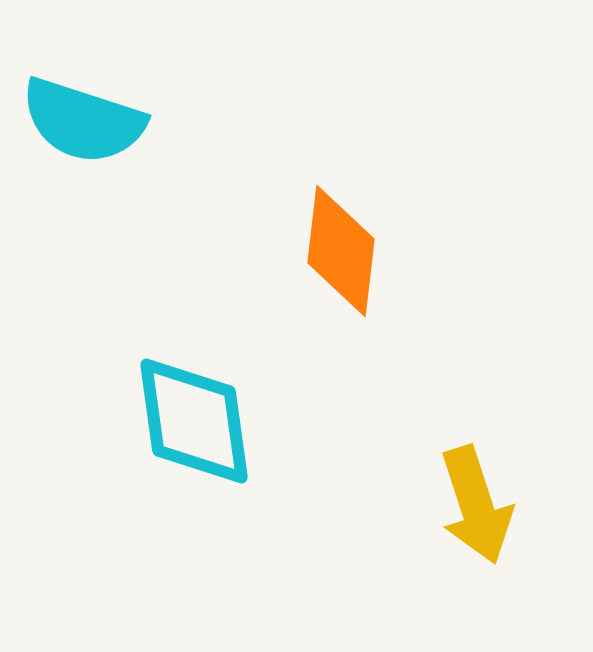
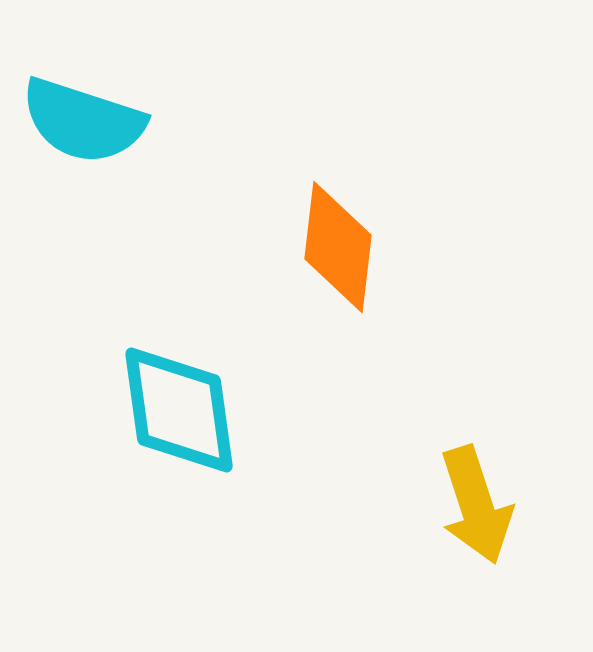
orange diamond: moved 3 px left, 4 px up
cyan diamond: moved 15 px left, 11 px up
